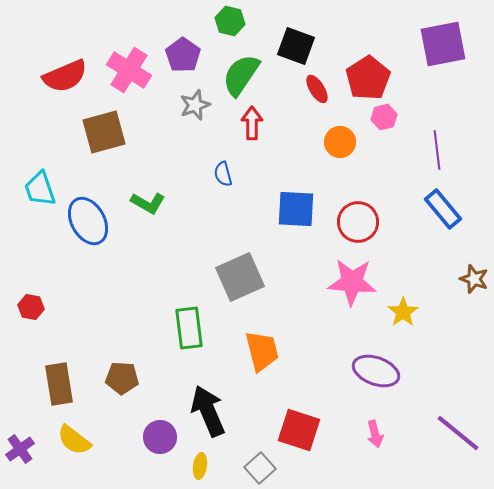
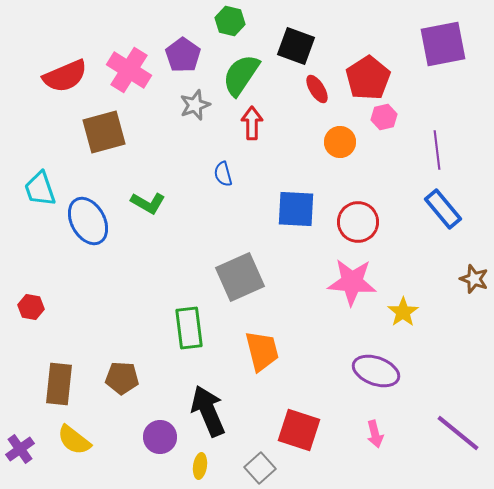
brown rectangle at (59, 384): rotated 15 degrees clockwise
